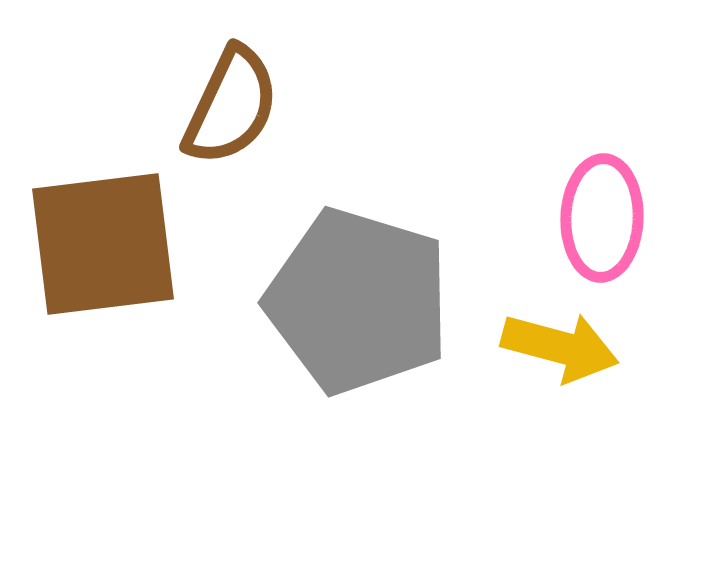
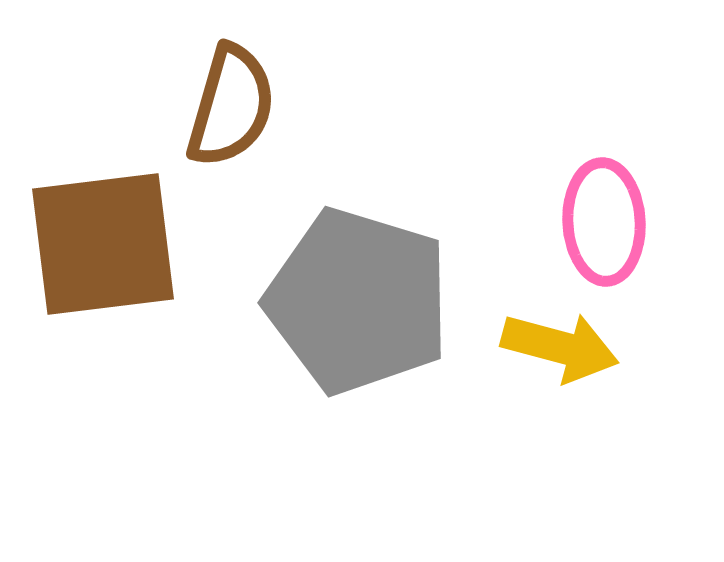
brown semicircle: rotated 9 degrees counterclockwise
pink ellipse: moved 2 px right, 4 px down; rotated 5 degrees counterclockwise
